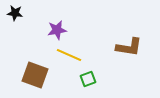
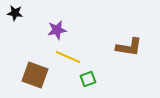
yellow line: moved 1 px left, 2 px down
